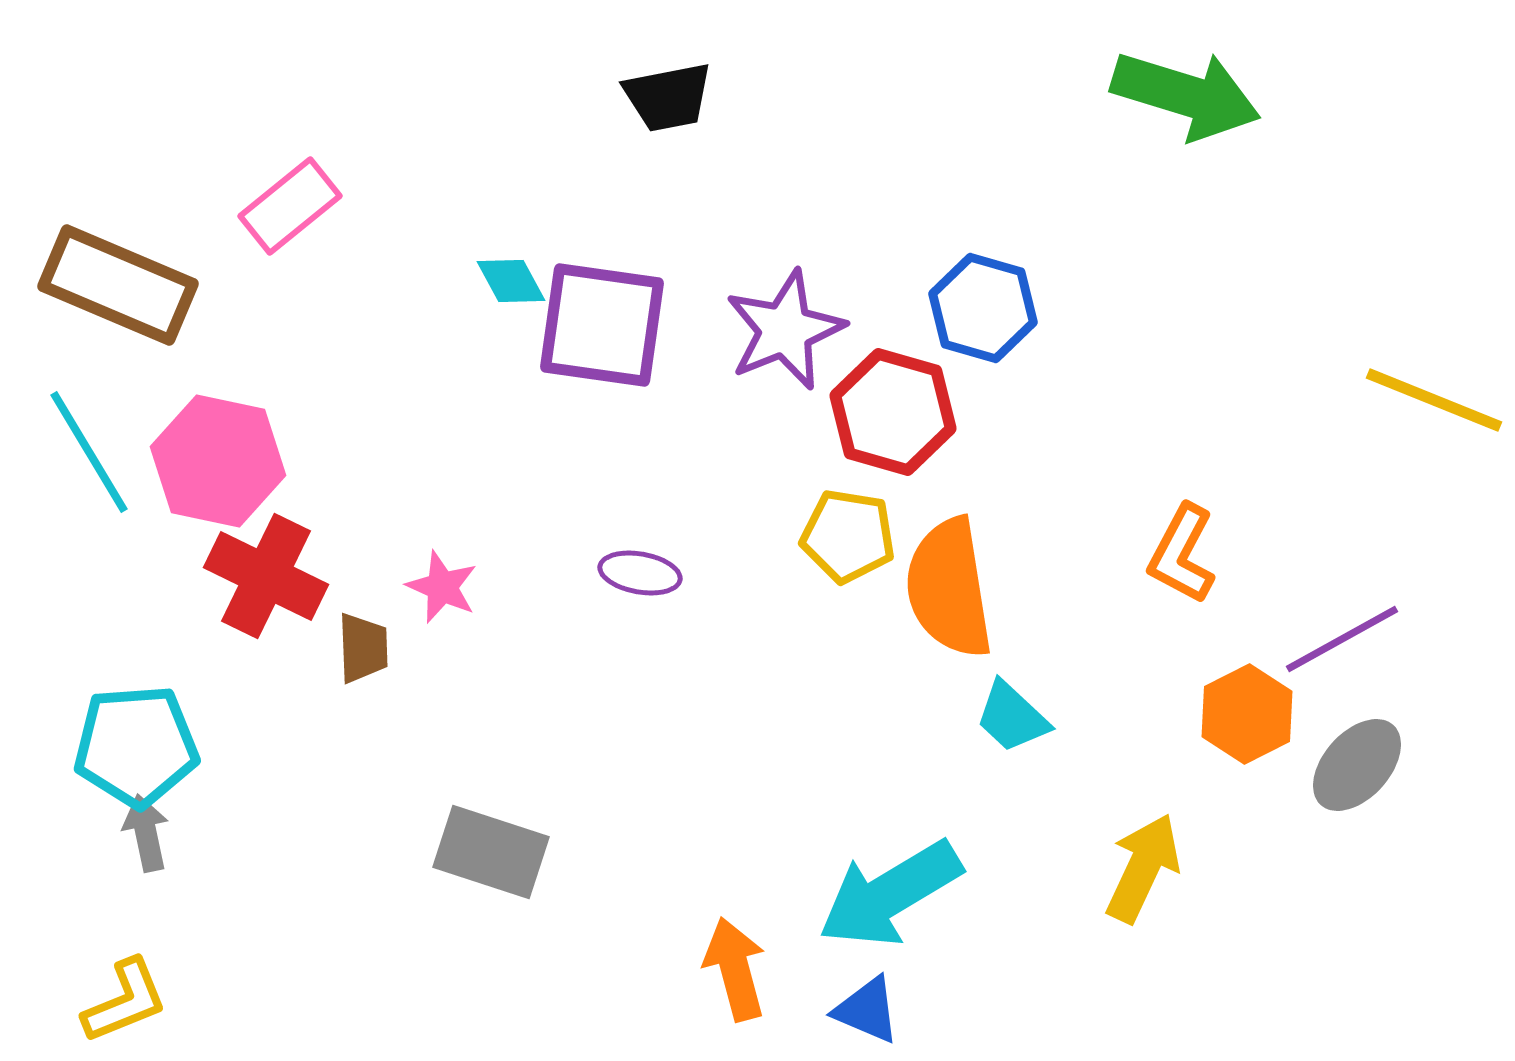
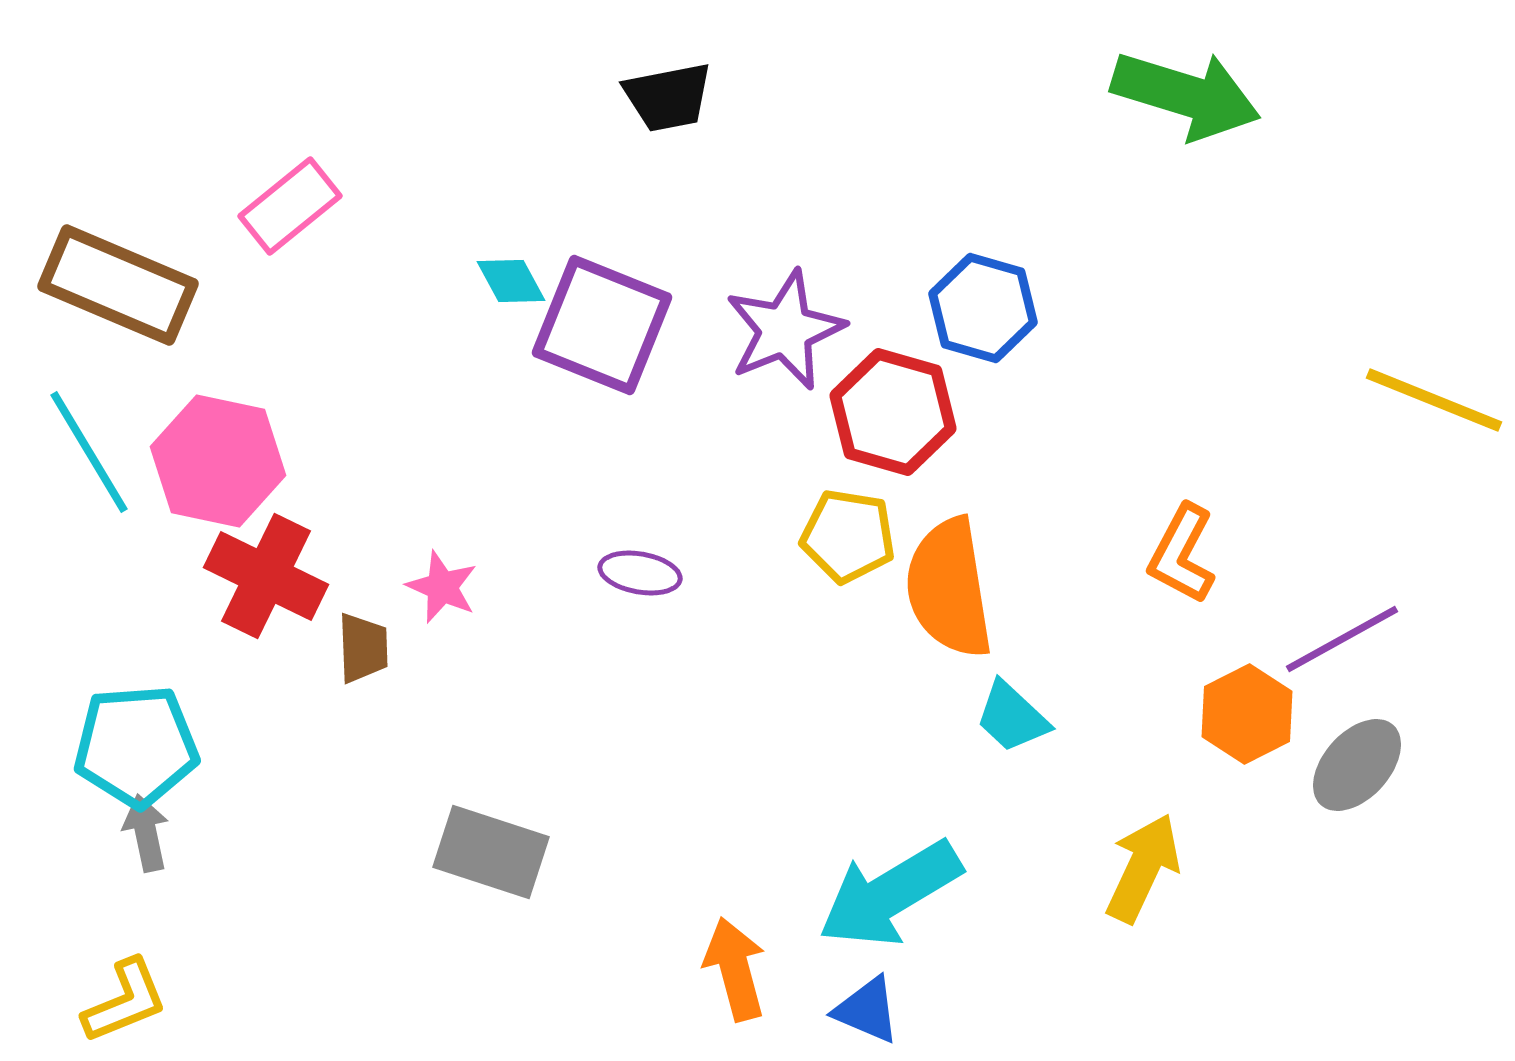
purple square: rotated 14 degrees clockwise
